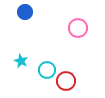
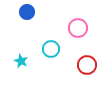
blue circle: moved 2 px right
cyan circle: moved 4 px right, 21 px up
red circle: moved 21 px right, 16 px up
